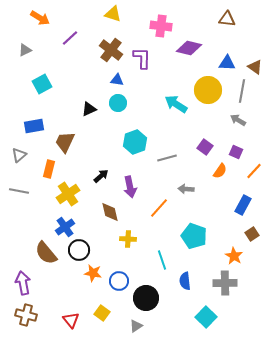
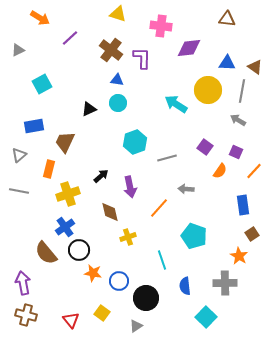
yellow triangle at (113, 14): moved 5 px right
purple diamond at (189, 48): rotated 20 degrees counterclockwise
gray triangle at (25, 50): moved 7 px left
yellow cross at (68, 194): rotated 15 degrees clockwise
blue rectangle at (243, 205): rotated 36 degrees counterclockwise
yellow cross at (128, 239): moved 2 px up; rotated 21 degrees counterclockwise
orange star at (234, 256): moved 5 px right
blue semicircle at (185, 281): moved 5 px down
